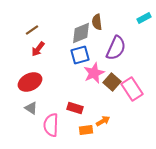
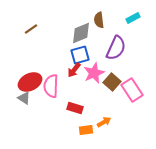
cyan rectangle: moved 11 px left
brown semicircle: moved 2 px right, 2 px up
brown line: moved 1 px left, 1 px up
red arrow: moved 36 px right, 21 px down
pink rectangle: moved 1 px down
gray triangle: moved 7 px left, 10 px up
orange arrow: moved 1 px right, 1 px down
pink semicircle: moved 39 px up
